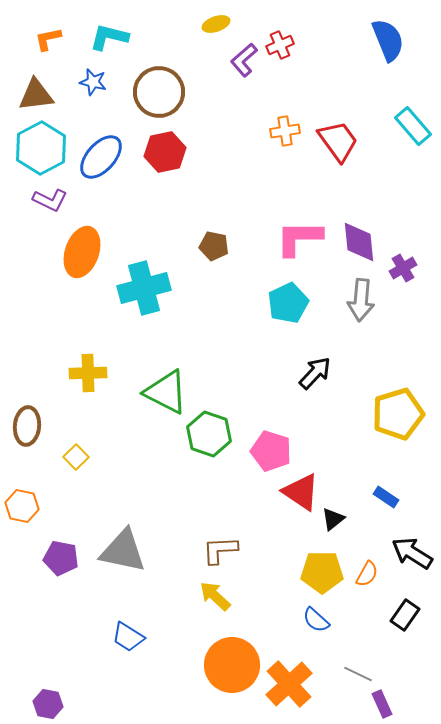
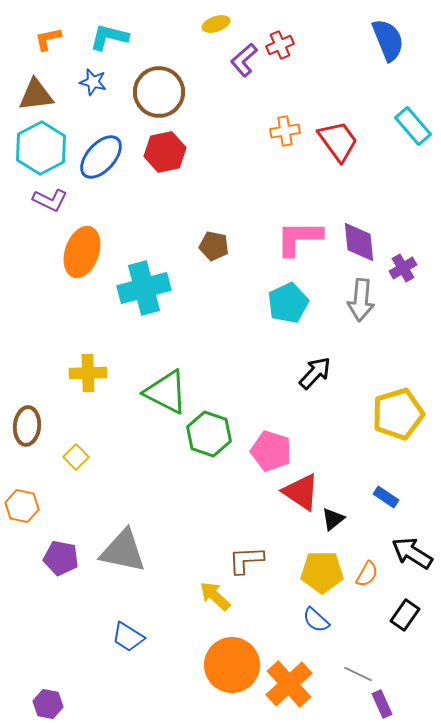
brown L-shape at (220, 550): moved 26 px right, 10 px down
